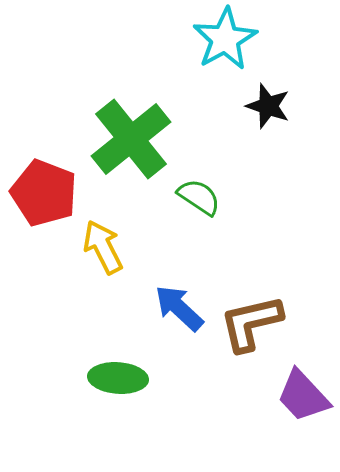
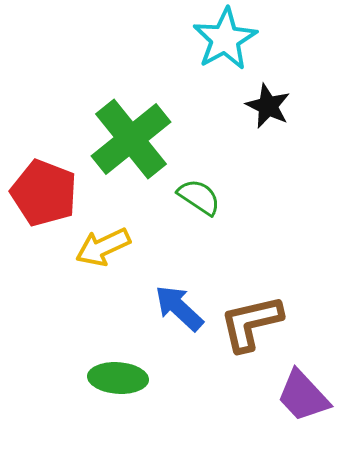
black star: rotated 6 degrees clockwise
yellow arrow: rotated 88 degrees counterclockwise
